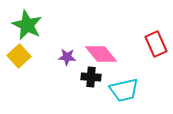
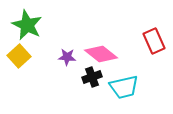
red rectangle: moved 2 px left, 3 px up
pink diamond: rotated 12 degrees counterclockwise
black cross: moved 1 px right; rotated 24 degrees counterclockwise
cyan trapezoid: moved 3 px up
